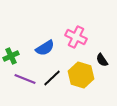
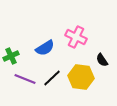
yellow hexagon: moved 2 px down; rotated 10 degrees counterclockwise
